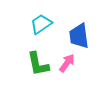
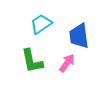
green L-shape: moved 6 px left, 3 px up
